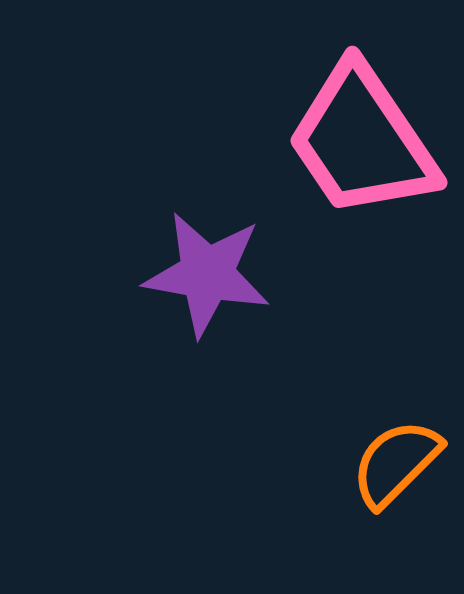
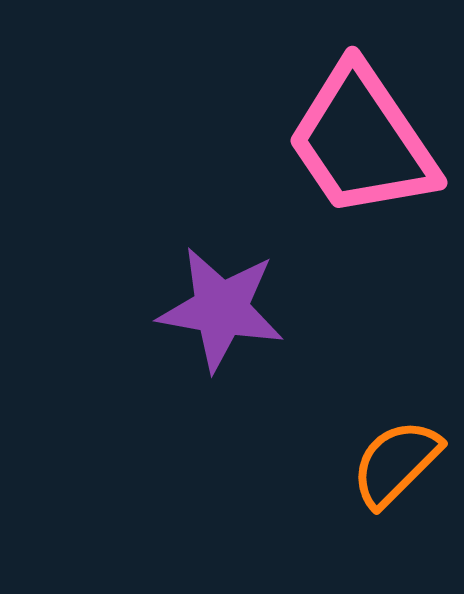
purple star: moved 14 px right, 35 px down
